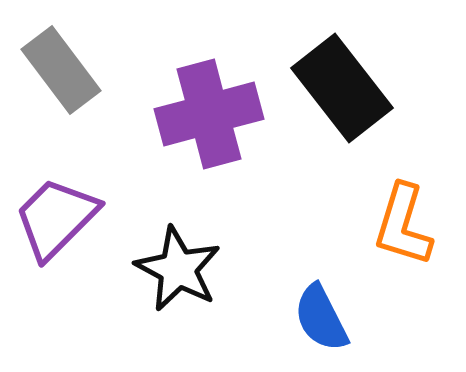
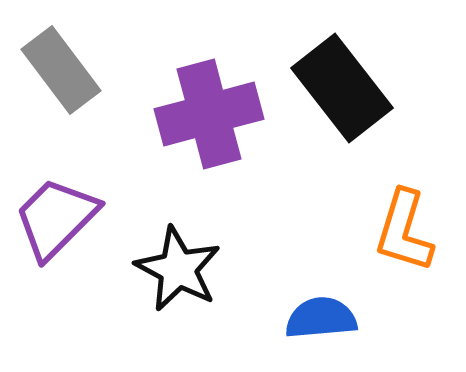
orange L-shape: moved 1 px right, 6 px down
blue semicircle: rotated 112 degrees clockwise
